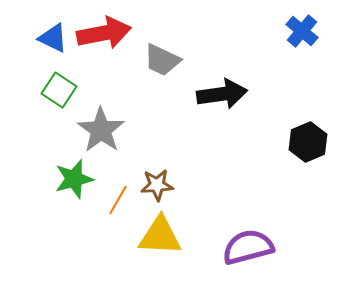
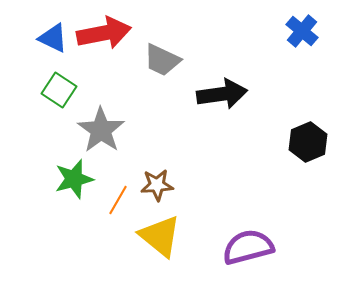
yellow triangle: rotated 36 degrees clockwise
